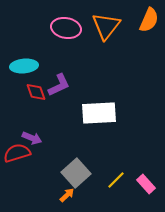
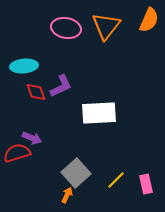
purple L-shape: moved 2 px right, 1 px down
pink rectangle: rotated 30 degrees clockwise
orange arrow: rotated 21 degrees counterclockwise
